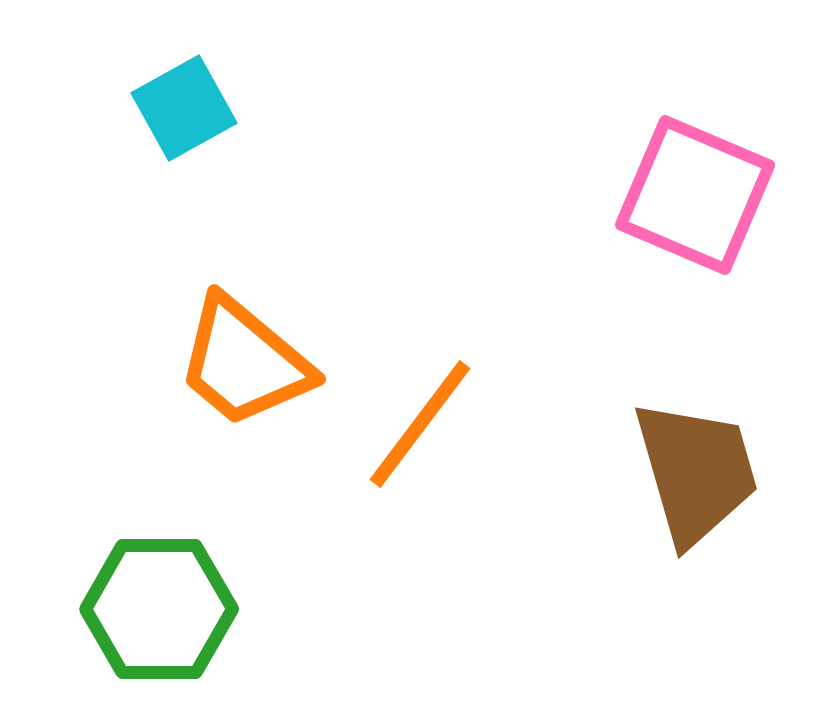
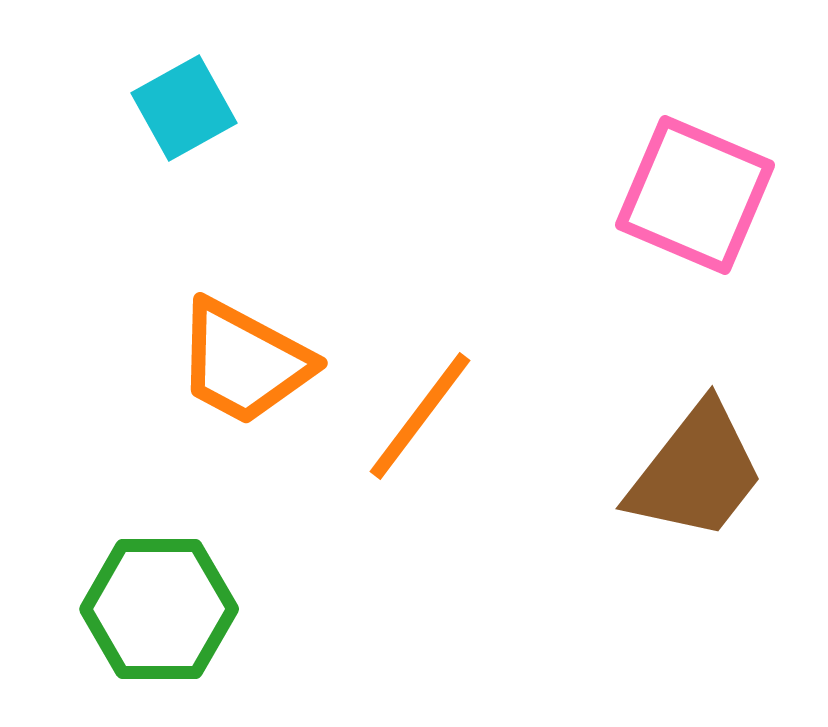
orange trapezoid: rotated 12 degrees counterclockwise
orange line: moved 8 px up
brown trapezoid: rotated 54 degrees clockwise
